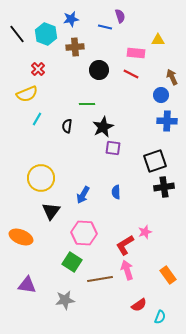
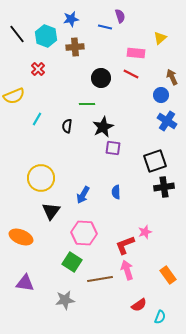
cyan hexagon: moved 2 px down
yellow triangle: moved 2 px right, 2 px up; rotated 40 degrees counterclockwise
black circle: moved 2 px right, 8 px down
yellow semicircle: moved 13 px left, 2 px down
blue cross: rotated 30 degrees clockwise
red L-shape: rotated 10 degrees clockwise
purple triangle: moved 2 px left, 2 px up
